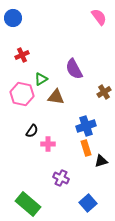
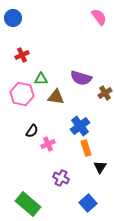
purple semicircle: moved 7 px right, 9 px down; rotated 45 degrees counterclockwise
green triangle: rotated 32 degrees clockwise
brown cross: moved 1 px right, 1 px down
blue cross: moved 6 px left; rotated 18 degrees counterclockwise
pink cross: rotated 24 degrees counterclockwise
black triangle: moved 1 px left, 6 px down; rotated 40 degrees counterclockwise
